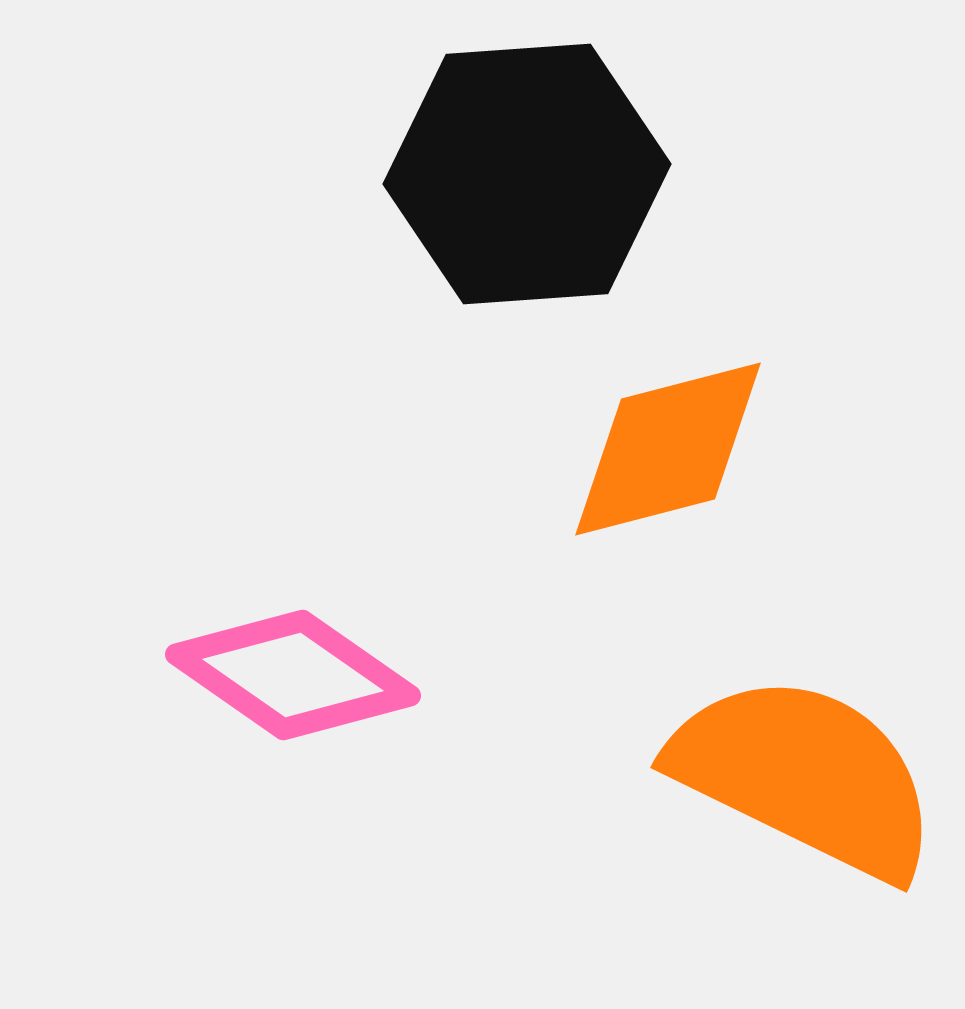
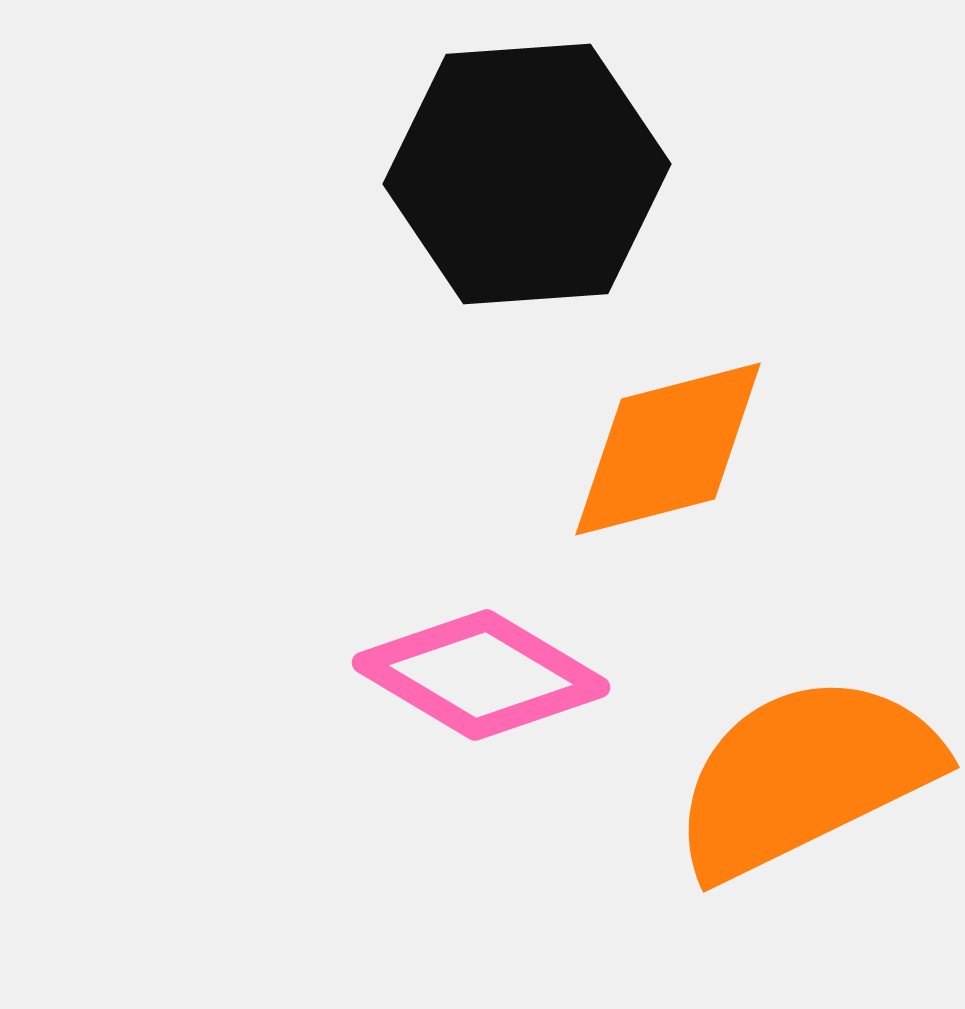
pink diamond: moved 188 px right; rotated 4 degrees counterclockwise
orange semicircle: rotated 52 degrees counterclockwise
